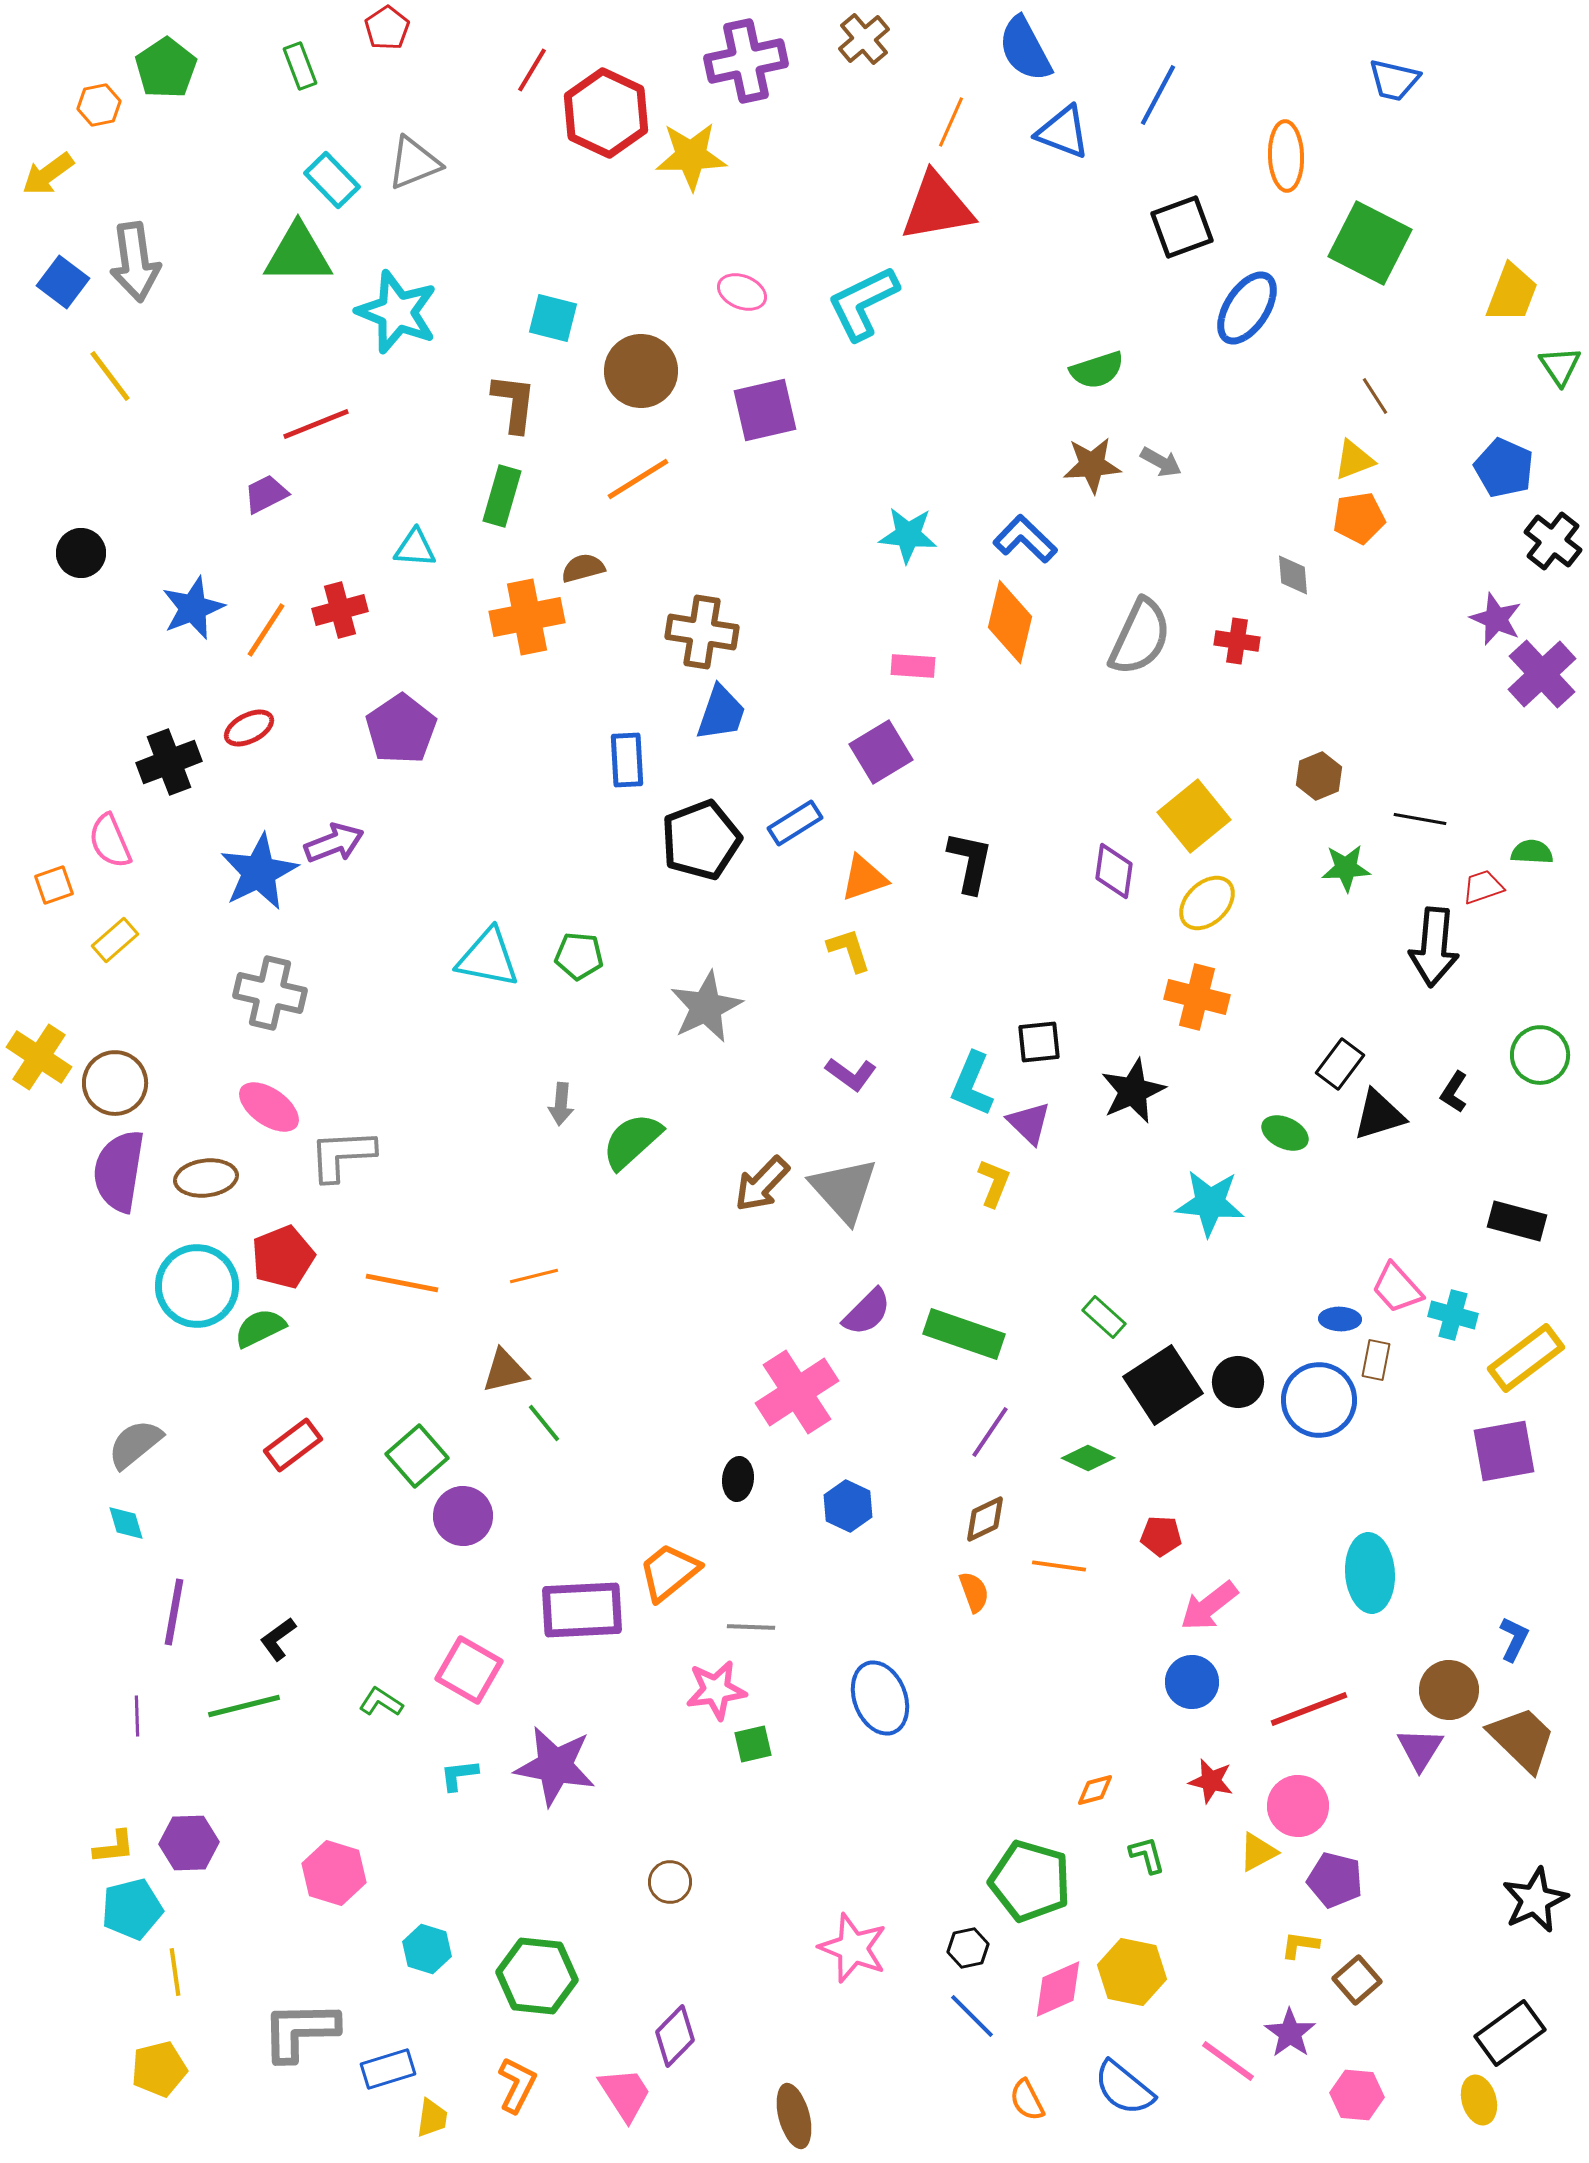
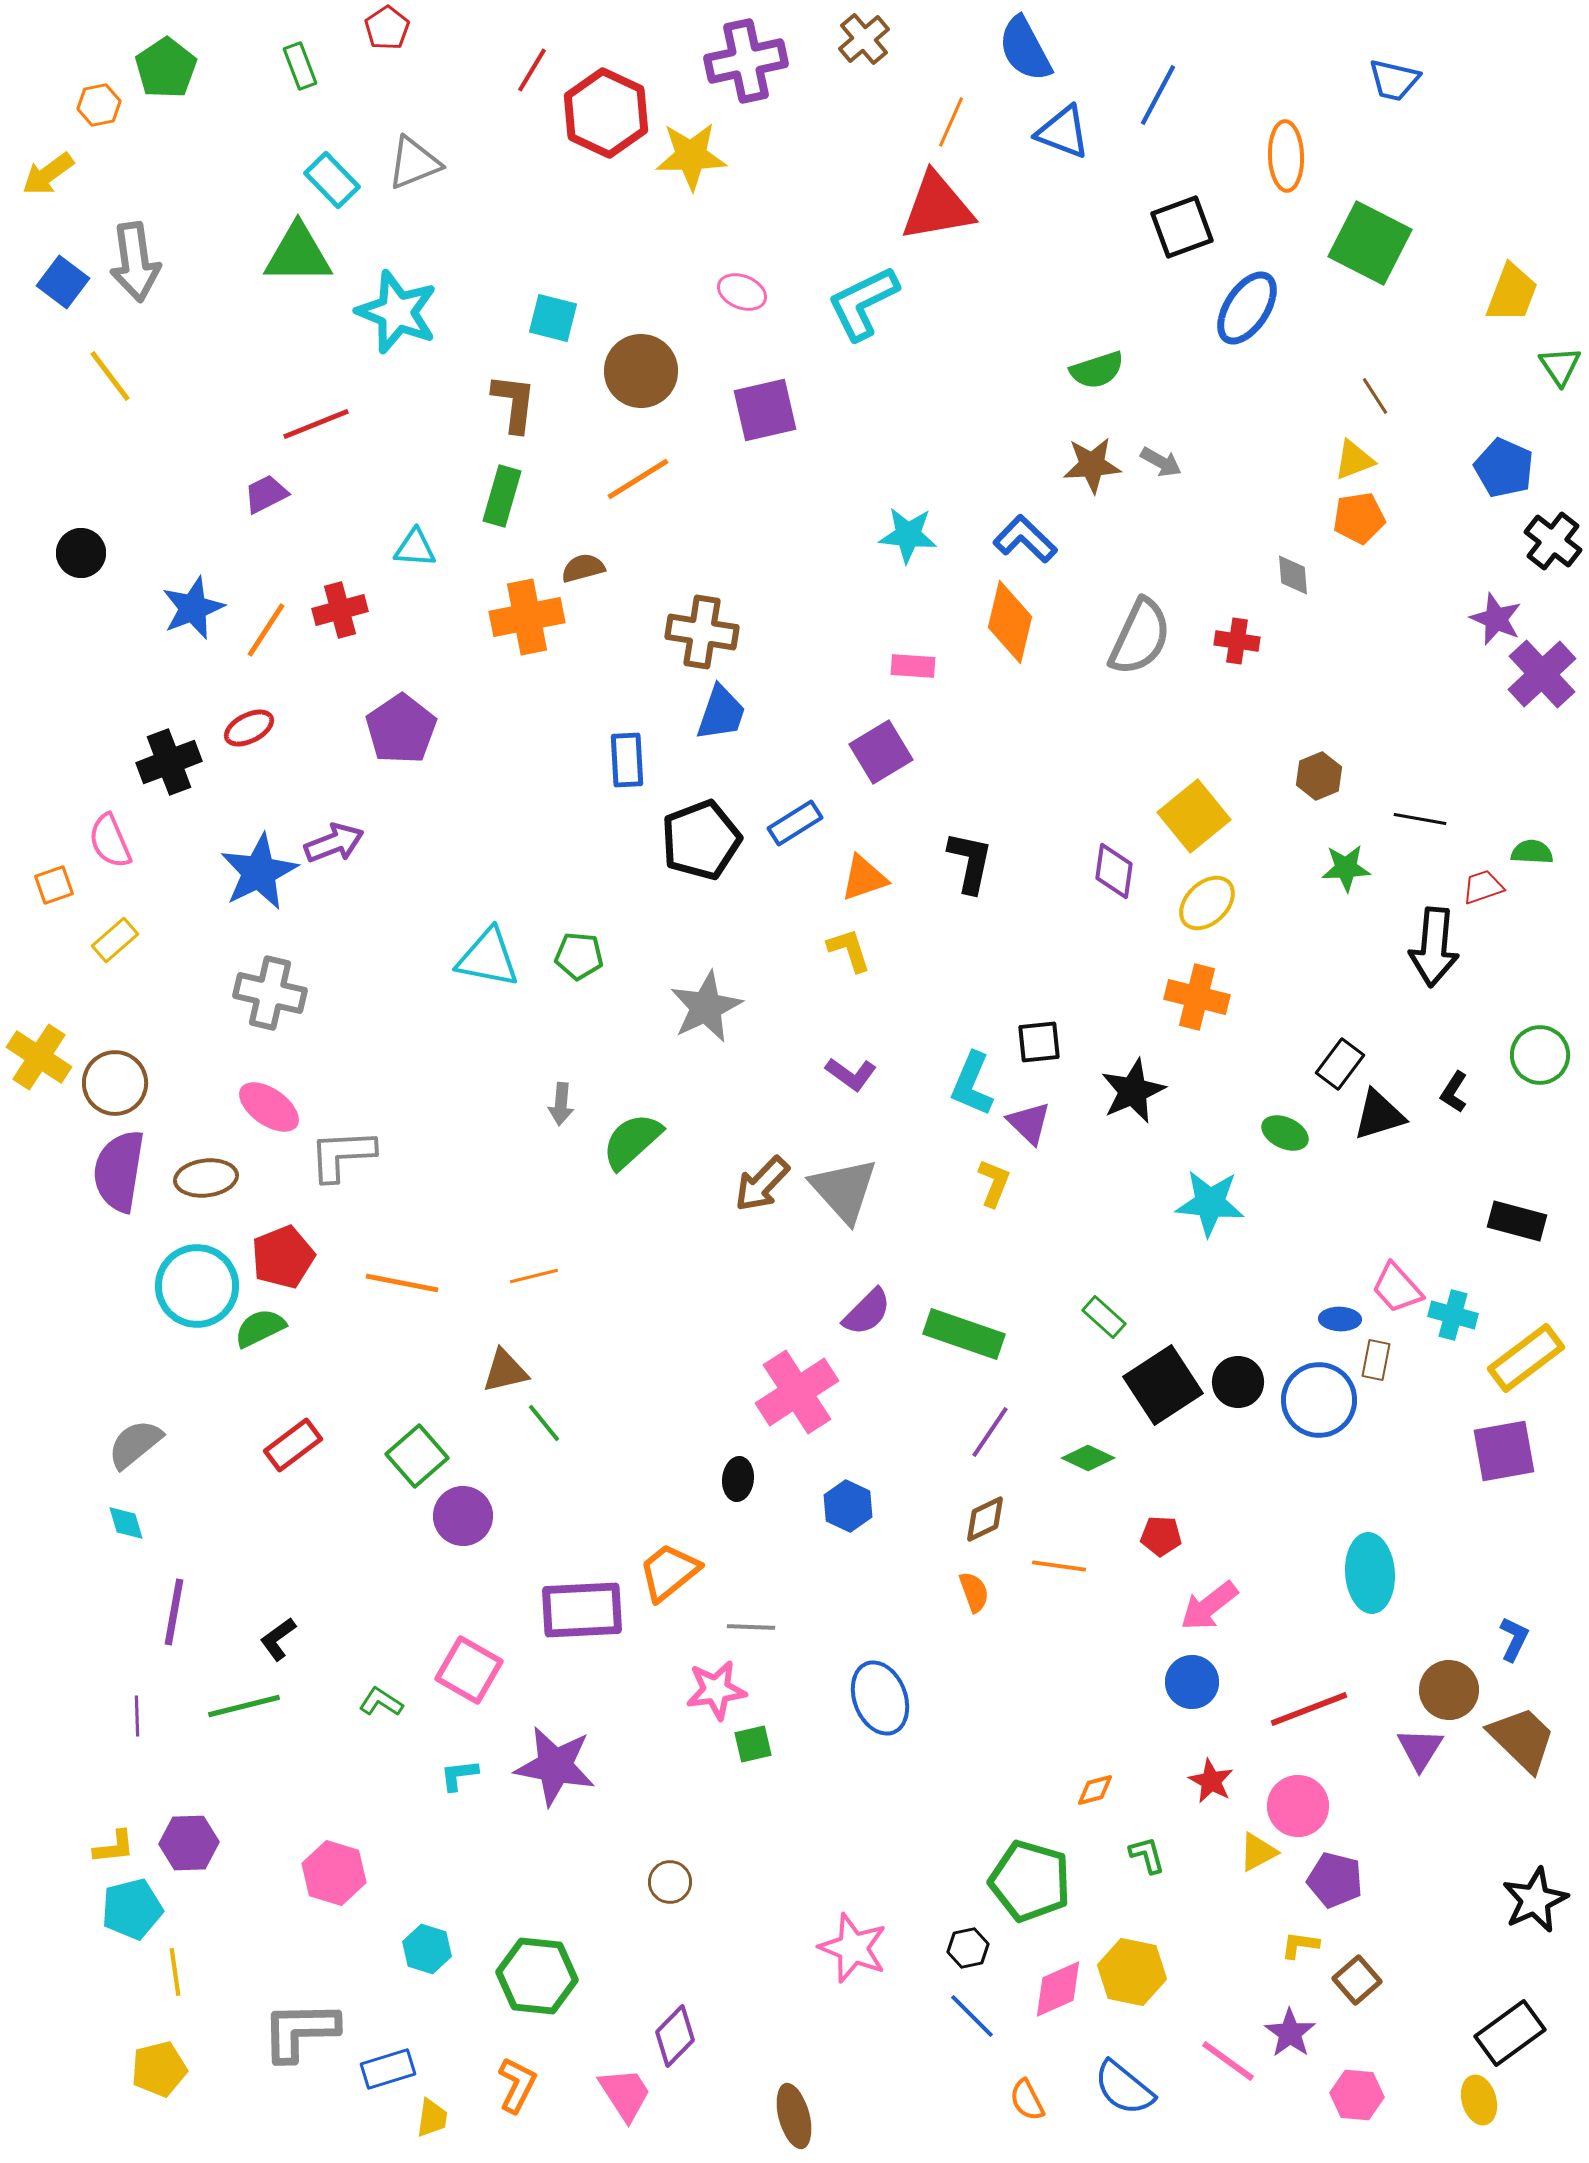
red star at (1211, 1781): rotated 15 degrees clockwise
